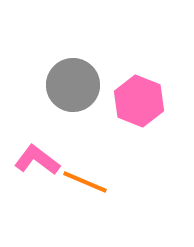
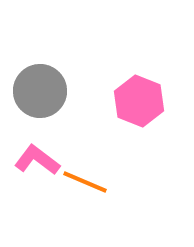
gray circle: moved 33 px left, 6 px down
